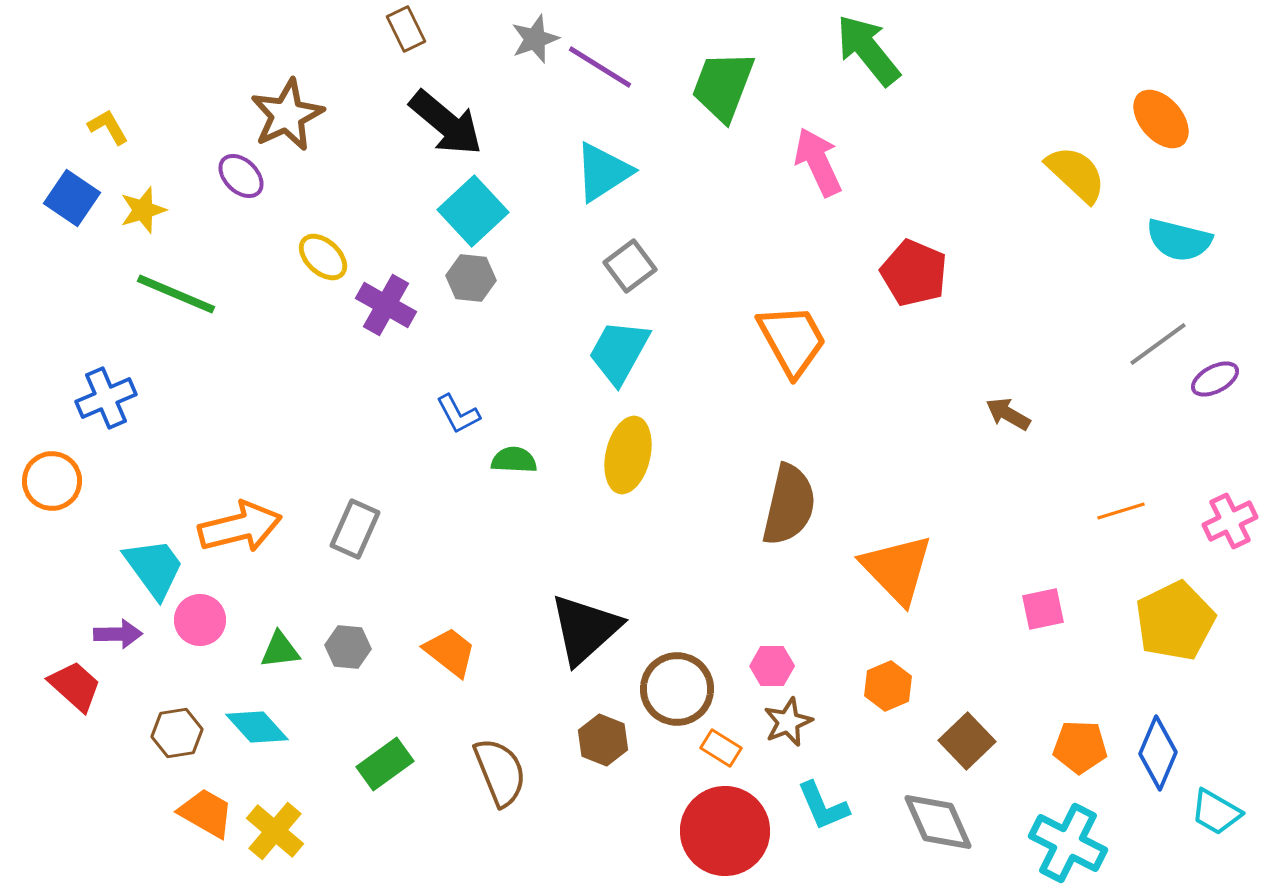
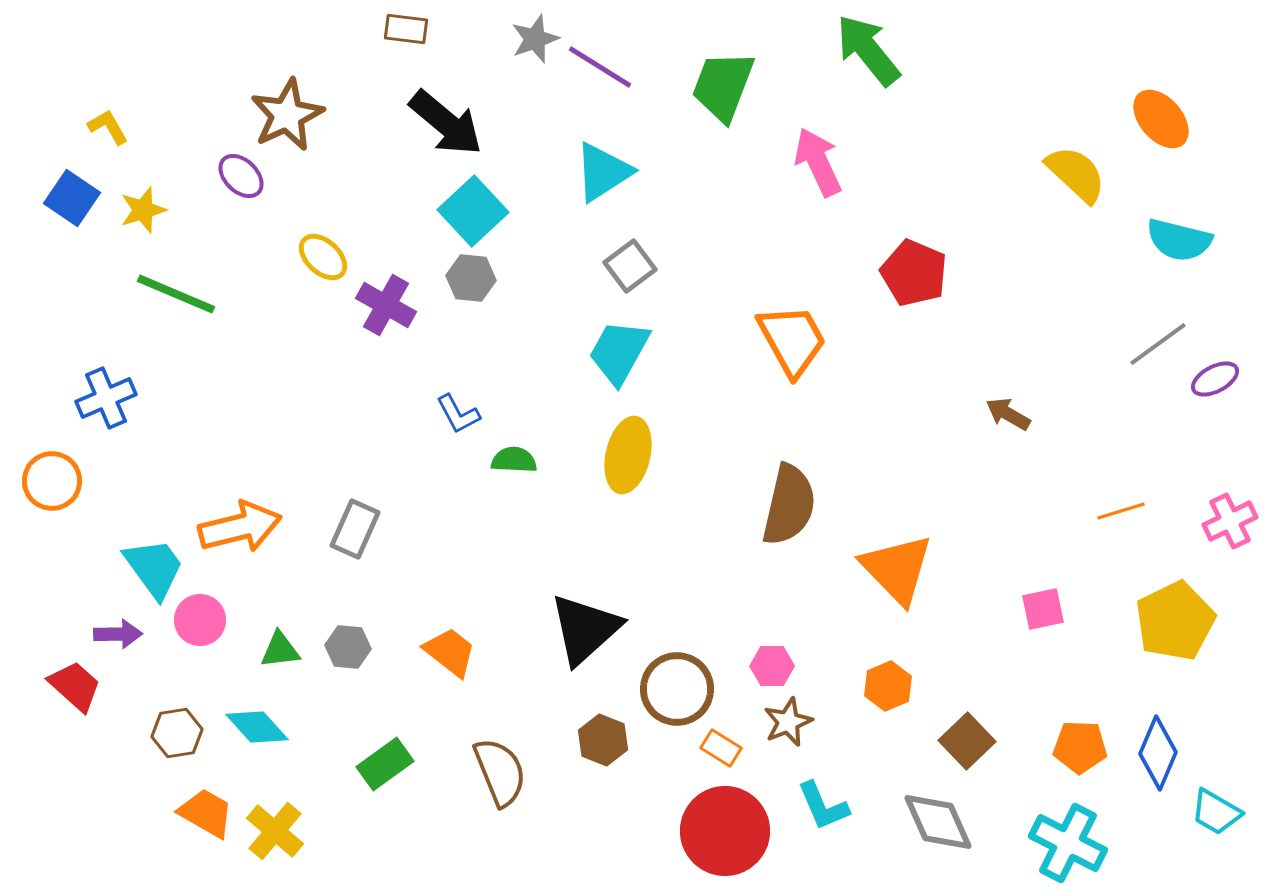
brown rectangle at (406, 29): rotated 57 degrees counterclockwise
